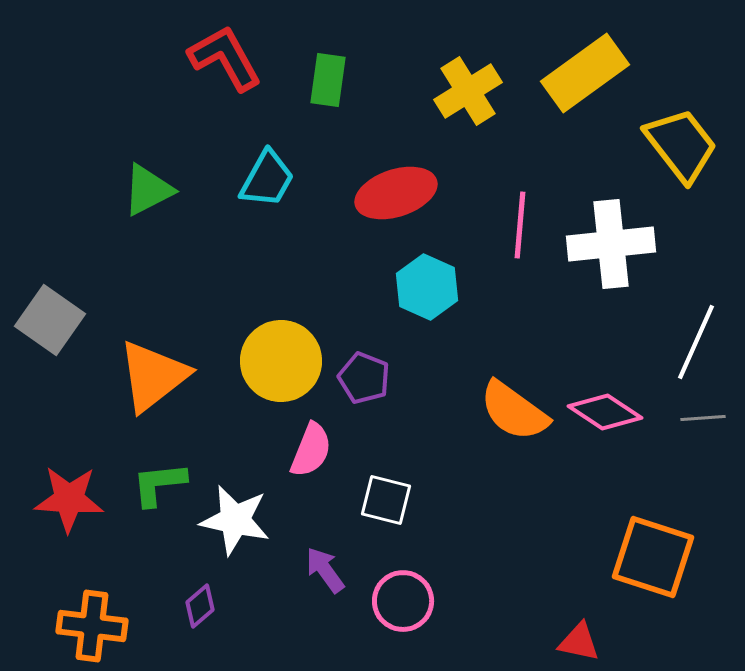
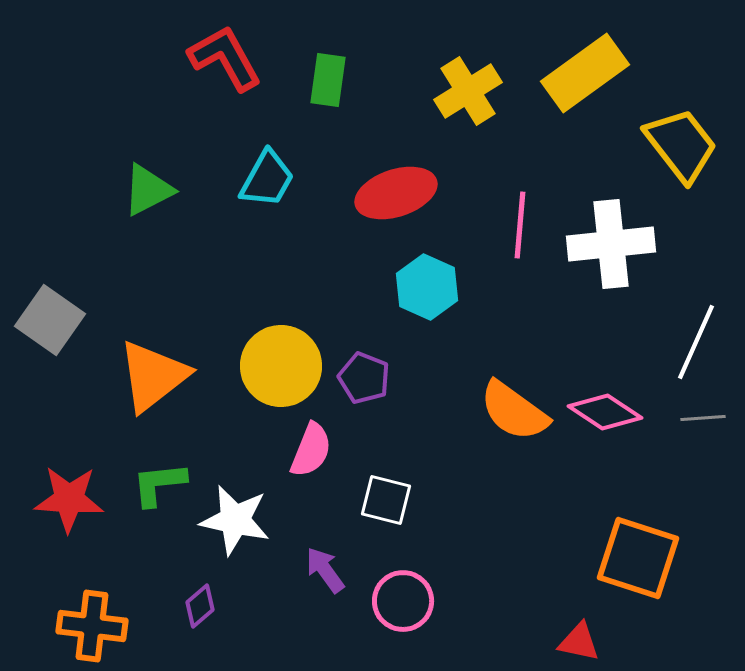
yellow circle: moved 5 px down
orange square: moved 15 px left, 1 px down
